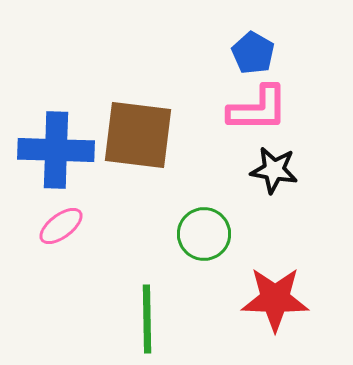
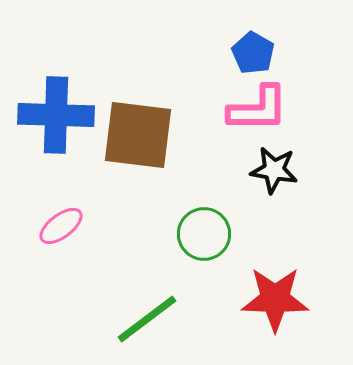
blue cross: moved 35 px up
green line: rotated 54 degrees clockwise
